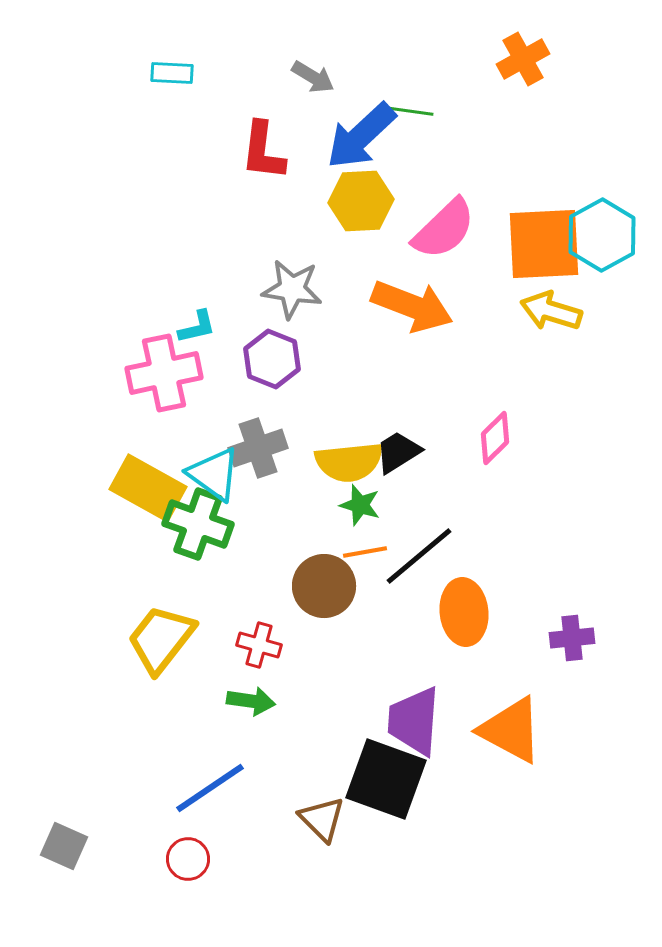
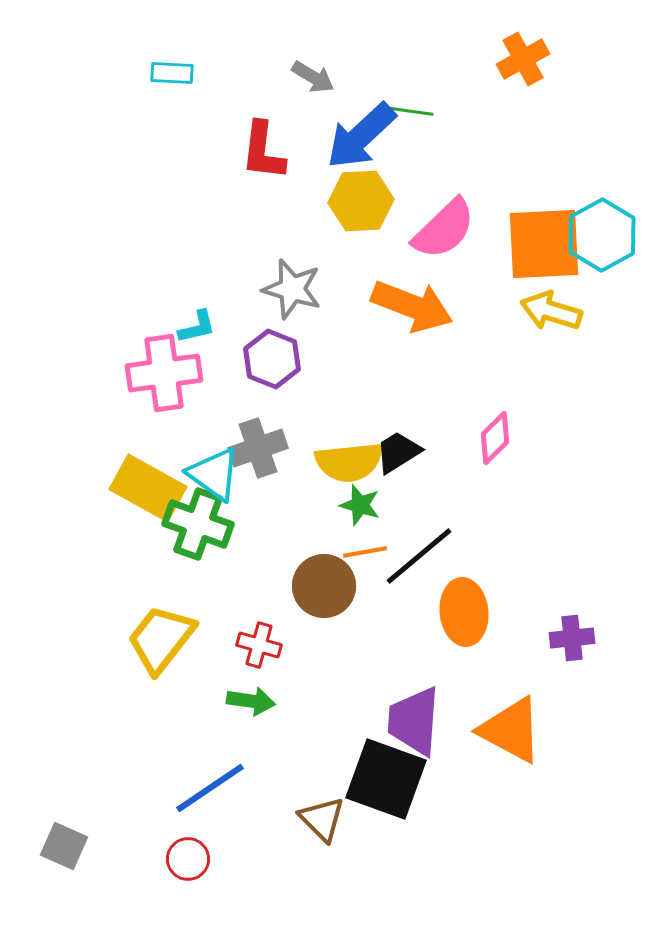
gray star: rotated 8 degrees clockwise
pink cross: rotated 4 degrees clockwise
